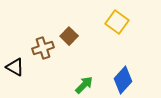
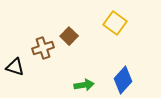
yellow square: moved 2 px left, 1 px down
black triangle: rotated 12 degrees counterclockwise
green arrow: rotated 36 degrees clockwise
